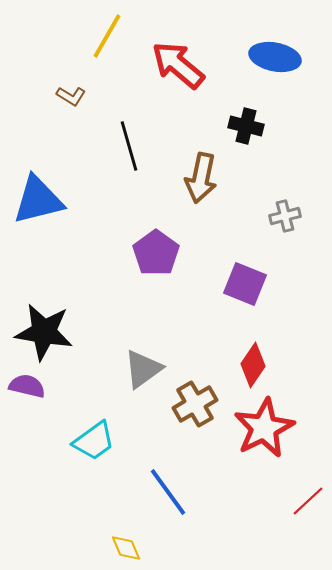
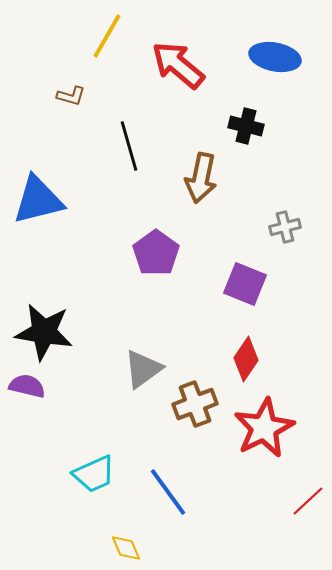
brown L-shape: rotated 16 degrees counterclockwise
gray cross: moved 11 px down
red diamond: moved 7 px left, 6 px up
brown cross: rotated 9 degrees clockwise
cyan trapezoid: moved 33 px down; rotated 12 degrees clockwise
